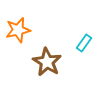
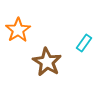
orange star: rotated 20 degrees counterclockwise
